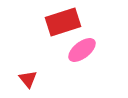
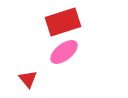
pink ellipse: moved 18 px left, 2 px down
